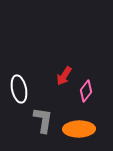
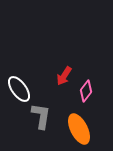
white ellipse: rotated 24 degrees counterclockwise
gray L-shape: moved 2 px left, 4 px up
orange ellipse: rotated 64 degrees clockwise
